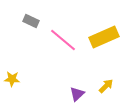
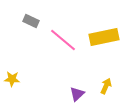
yellow rectangle: rotated 12 degrees clockwise
yellow arrow: rotated 21 degrees counterclockwise
